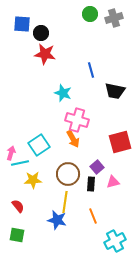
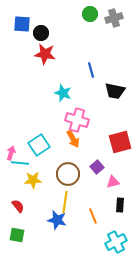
cyan line: rotated 18 degrees clockwise
black rectangle: moved 29 px right, 21 px down
cyan cross: moved 1 px right, 1 px down
